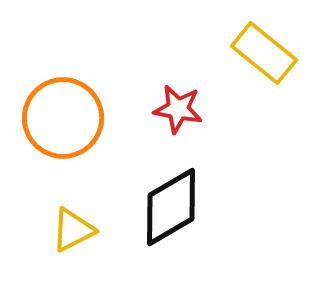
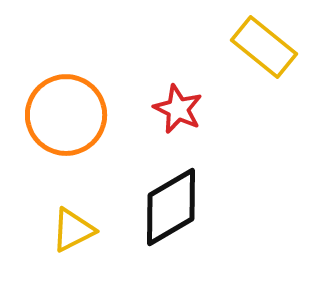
yellow rectangle: moved 6 px up
red star: rotated 15 degrees clockwise
orange circle: moved 3 px right, 3 px up
